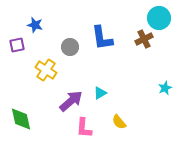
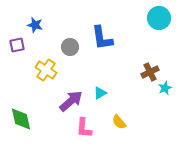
brown cross: moved 6 px right, 33 px down
